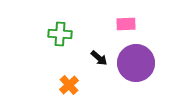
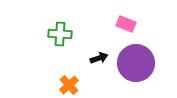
pink rectangle: rotated 24 degrees clockwise
black arrow: rotated 60 degrees counterclockwise
